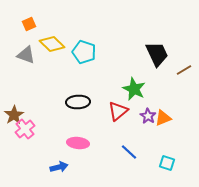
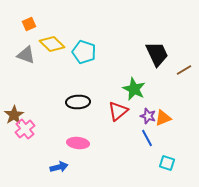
purple star: rotated 14 degrees counterclockwise
blue line: moved 18 px right, 14 px up; rotated 18 degrees clockwise
